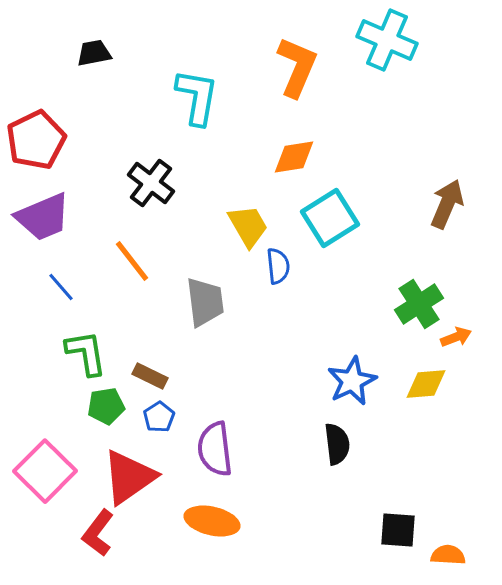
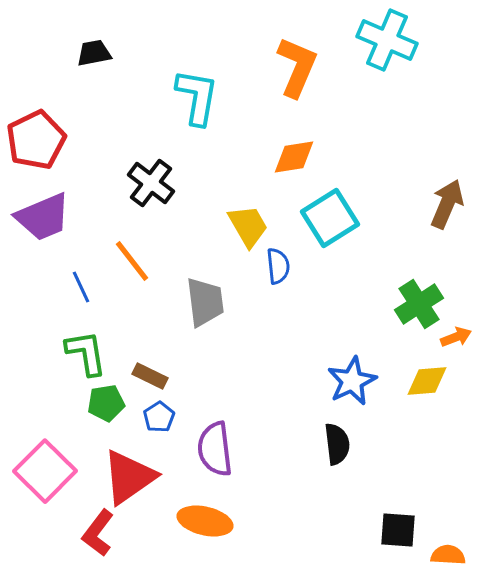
blue line: moved 20 px right; rotated 16 degrees clockwise
yellow diamond: moved 1 px right, 3 px up
green pentagon: moved 3 px up
orange ellipse: moved 7 px left
